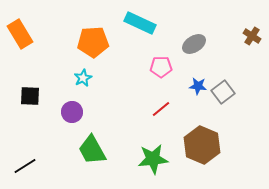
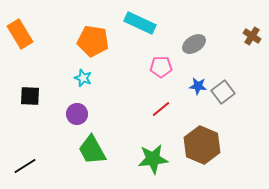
orange pentagon: moved 1 px up; rotated 12 degrees clockwise
cyan star: rotated 24 degrees counterclockwise
purple circle: moved 5 px right, 2 px down
